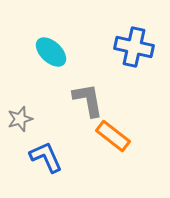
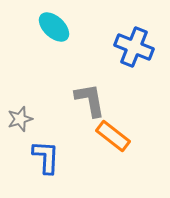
blue cross: rotated 9 degrees clockwise
cyan ellipse: moved 3 px right, 25 px up
gray L-shape: moved 2 px right
blue L-shape: rotated 27 degrees clockwise
